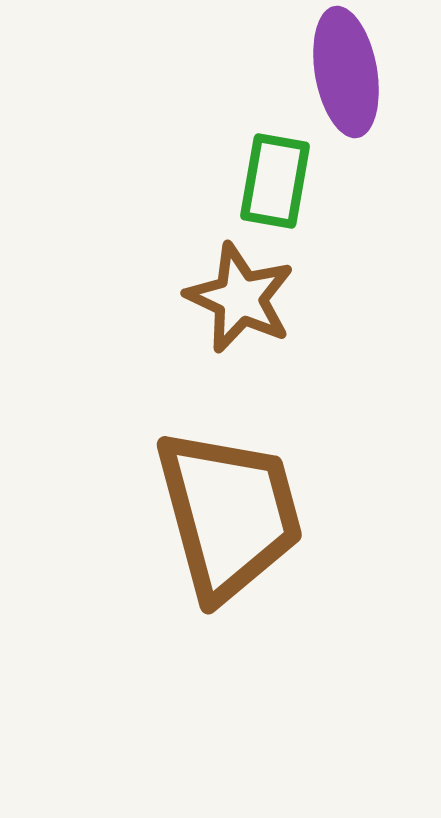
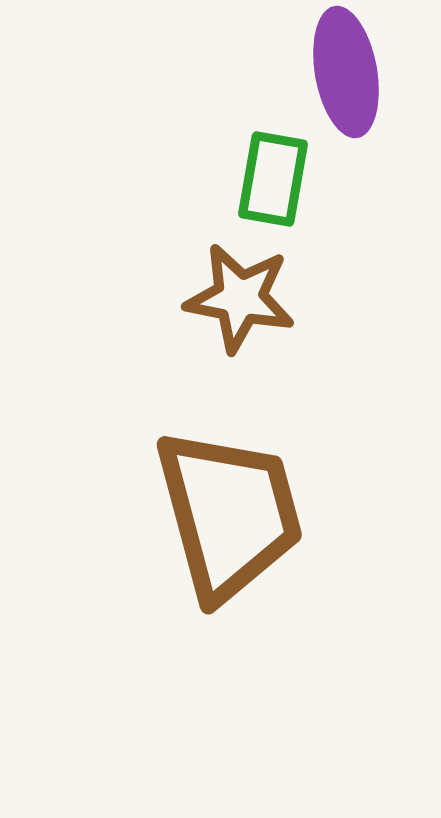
green rectangle: moved 2 px left, 2 px up
brown star: rotated 14 degrees counterclockwise
